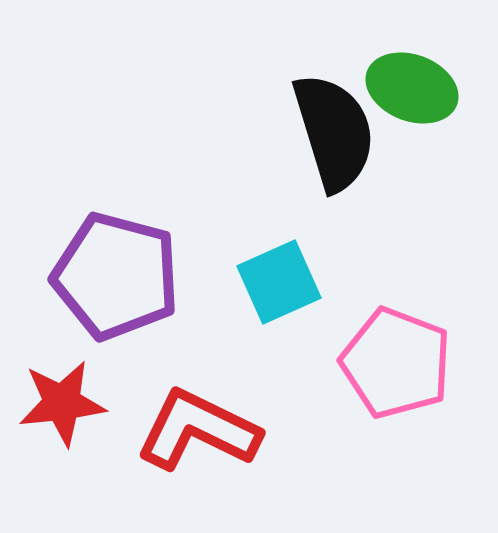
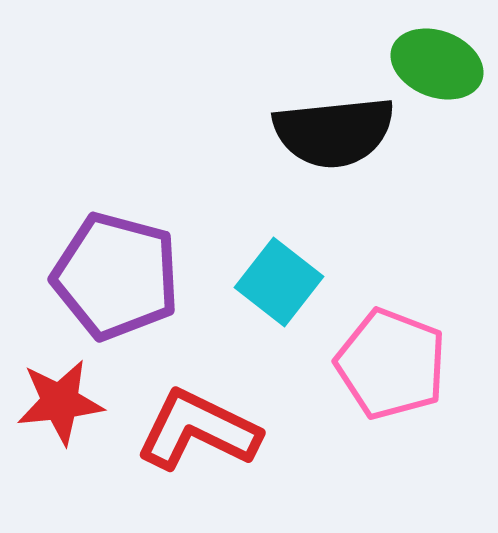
green ellipse: moved 25 px right, 24 px up
black semicircle: rotated 101 degrees clockwise
cyan square: rotated 28 degrees counterclockwise
pink pentagon: moved 5 px left, 1 px down
red star: moved 2 px left, 1 px up
